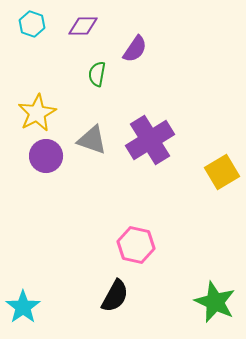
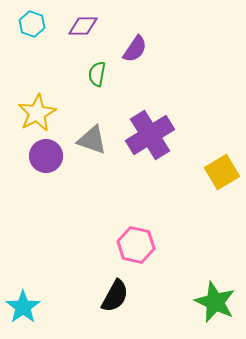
purple cross: moved 5 px up
